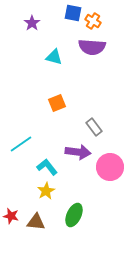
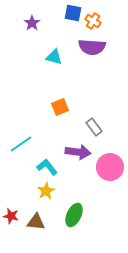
orange square: moved 3 px right, 4 px down
